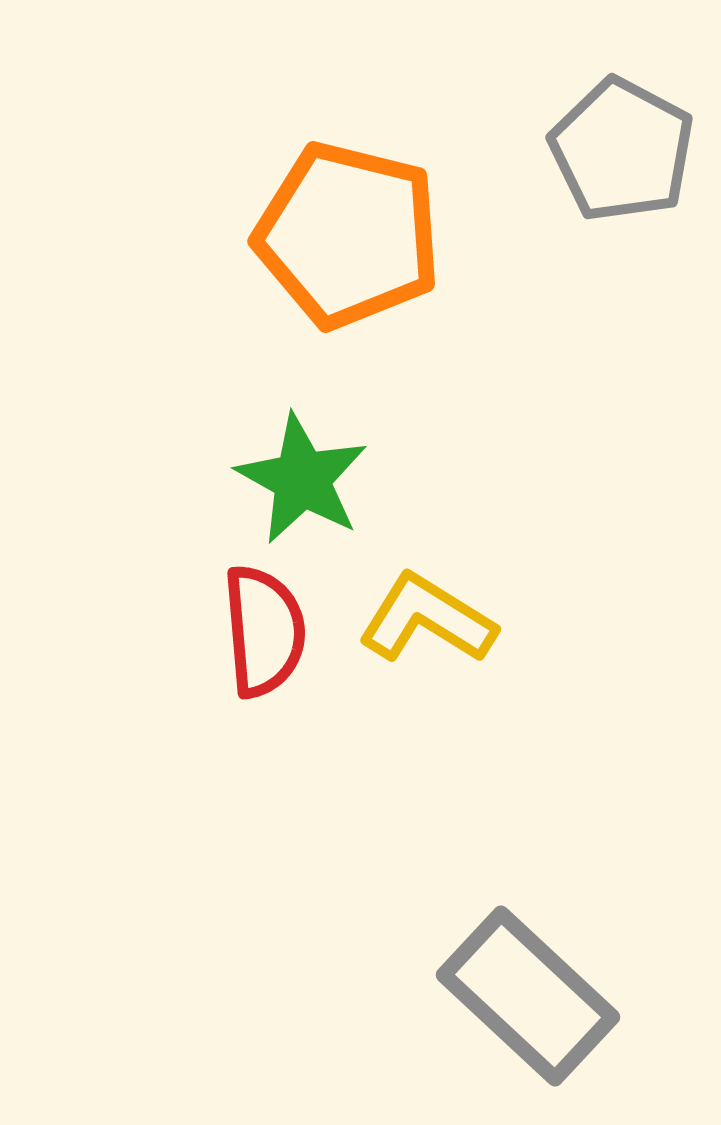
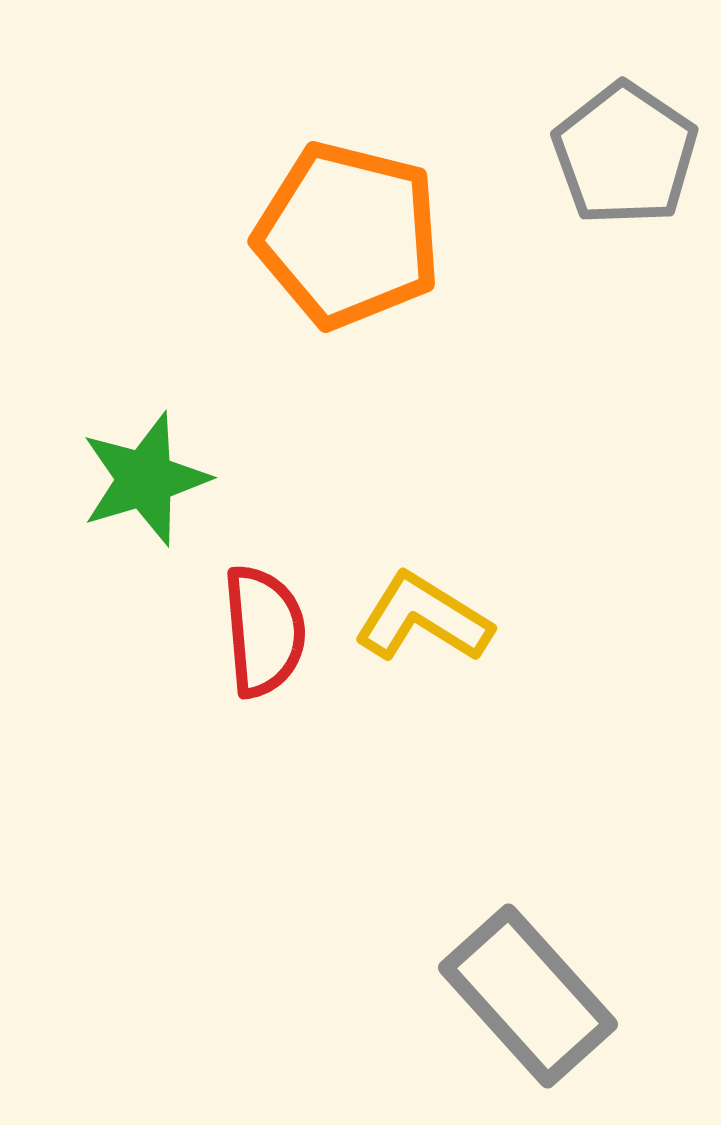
gray pentagon: moved 3 px right, 4 px down; rotated 6 degrees clockwise
green star: moved 157 px left; rotated 26 degrees clockwise
yellow L-shape: moved 4 px left, 1 px up
gray rectangle: rotated 5 degrees clockwise
